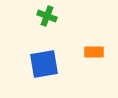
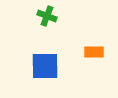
blue square: moved 1 px right, 2 px down; rotated 8 degrees clockwise
